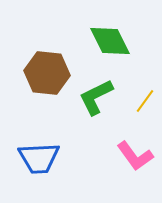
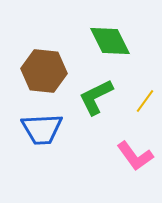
brown hexagon: moved 3 px left, 2 px up
blue trapezoid: moved 3 px right, 29 px up
